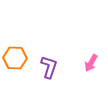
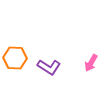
purple L-shape: rotated 105 degrees clockwise
